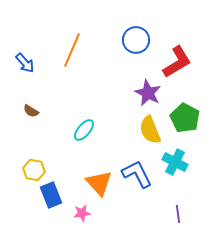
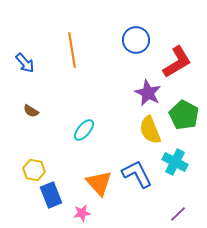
orange line: rotated 32 degrees counterclockwise
green pentagon: moved 1 px left, 3 px up
purple line: rotated 54 degrees clockwise
